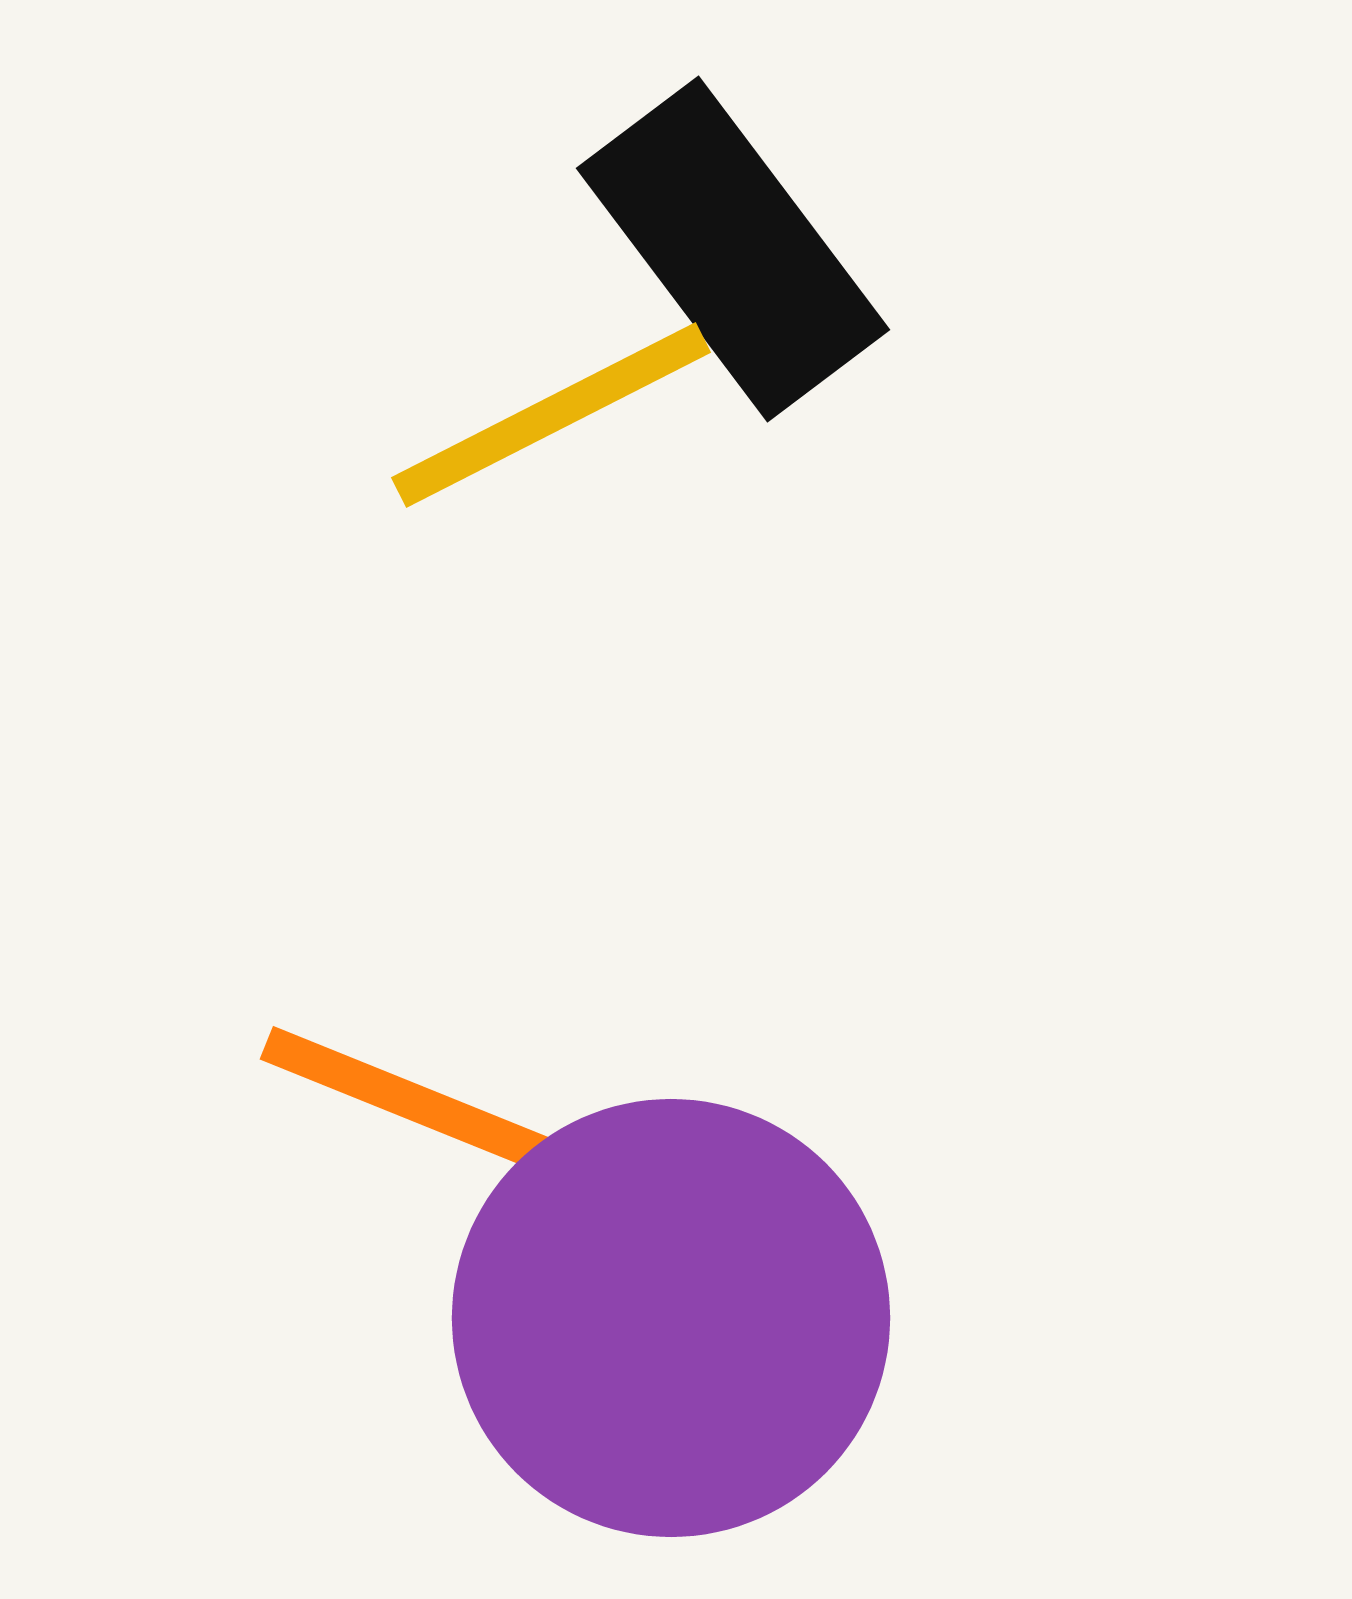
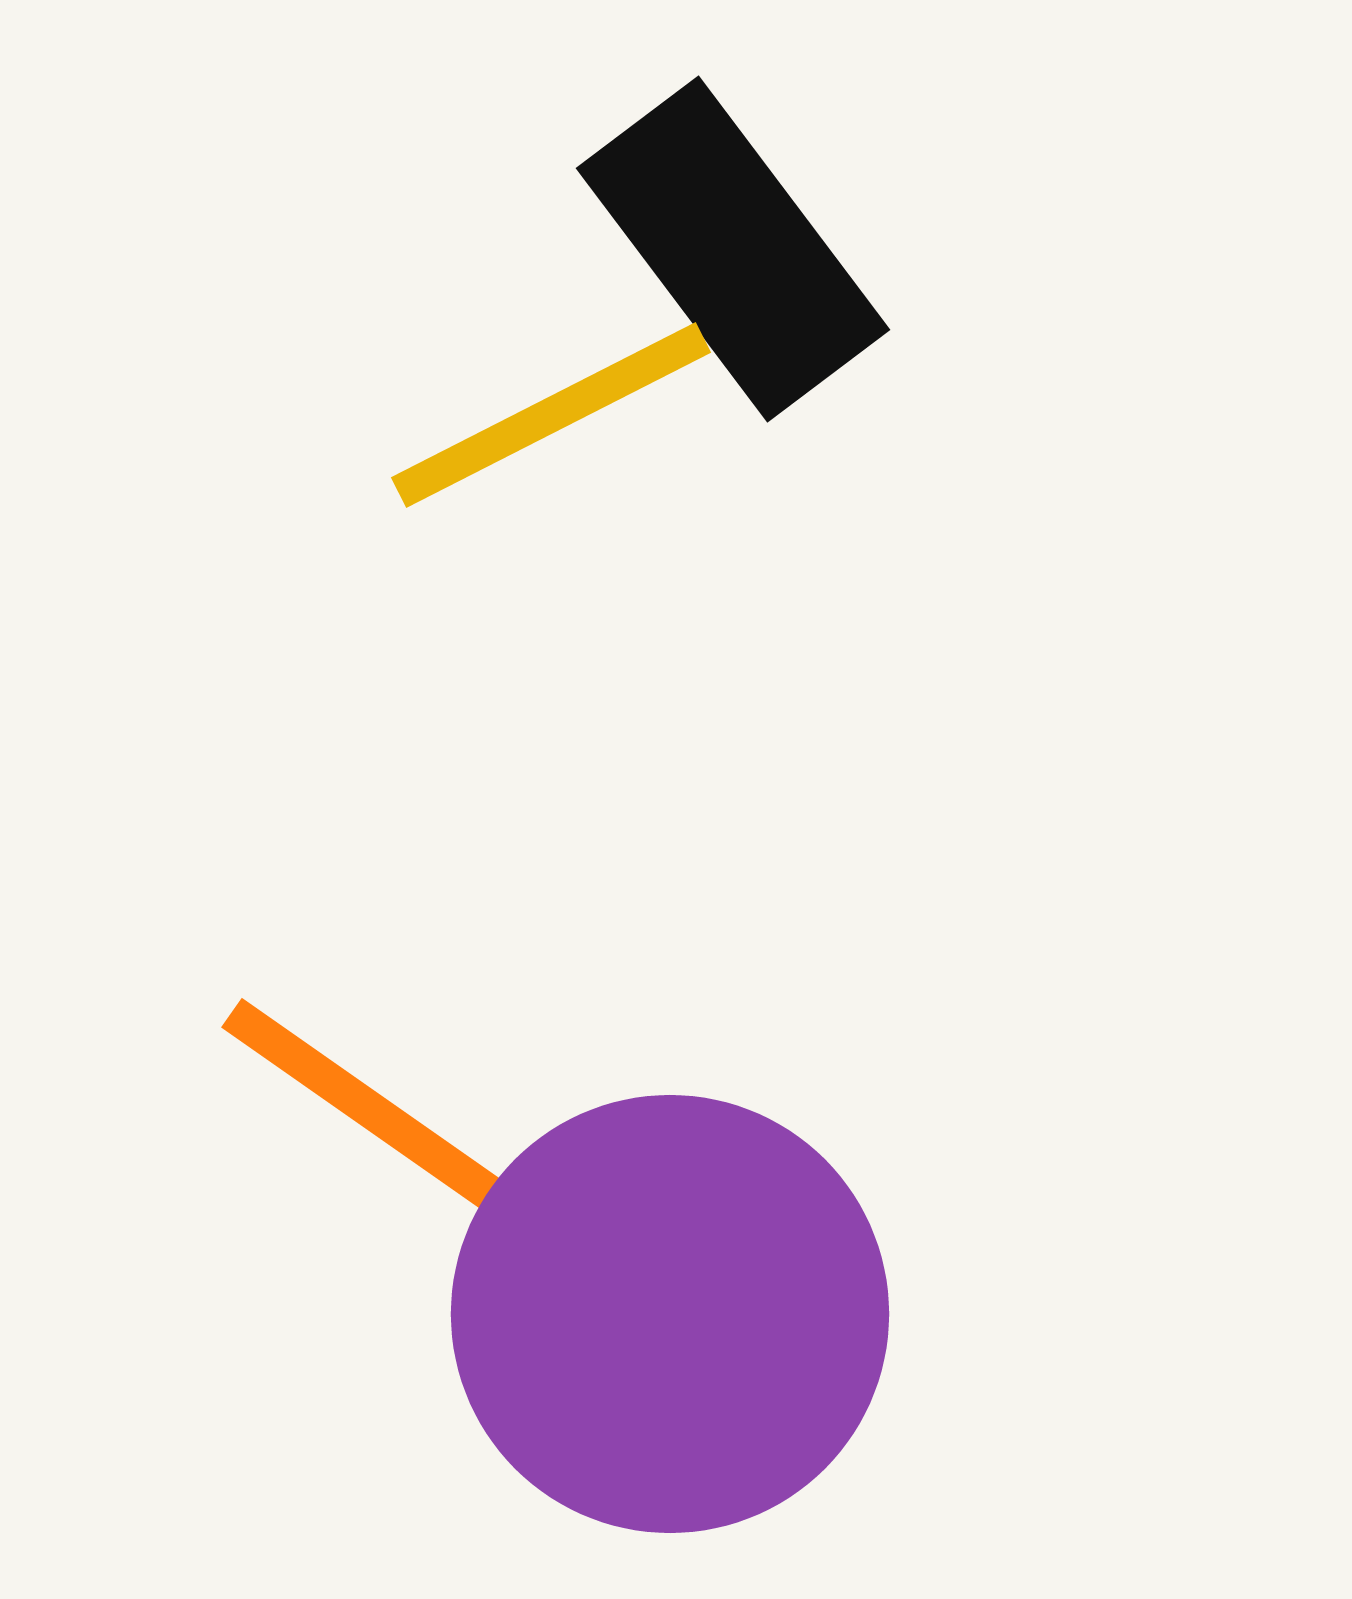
orange line: moved 56 px left, 9 px down; rotated 13 degrees clockwise
purple circle: moved 1 px left, 4 px up
